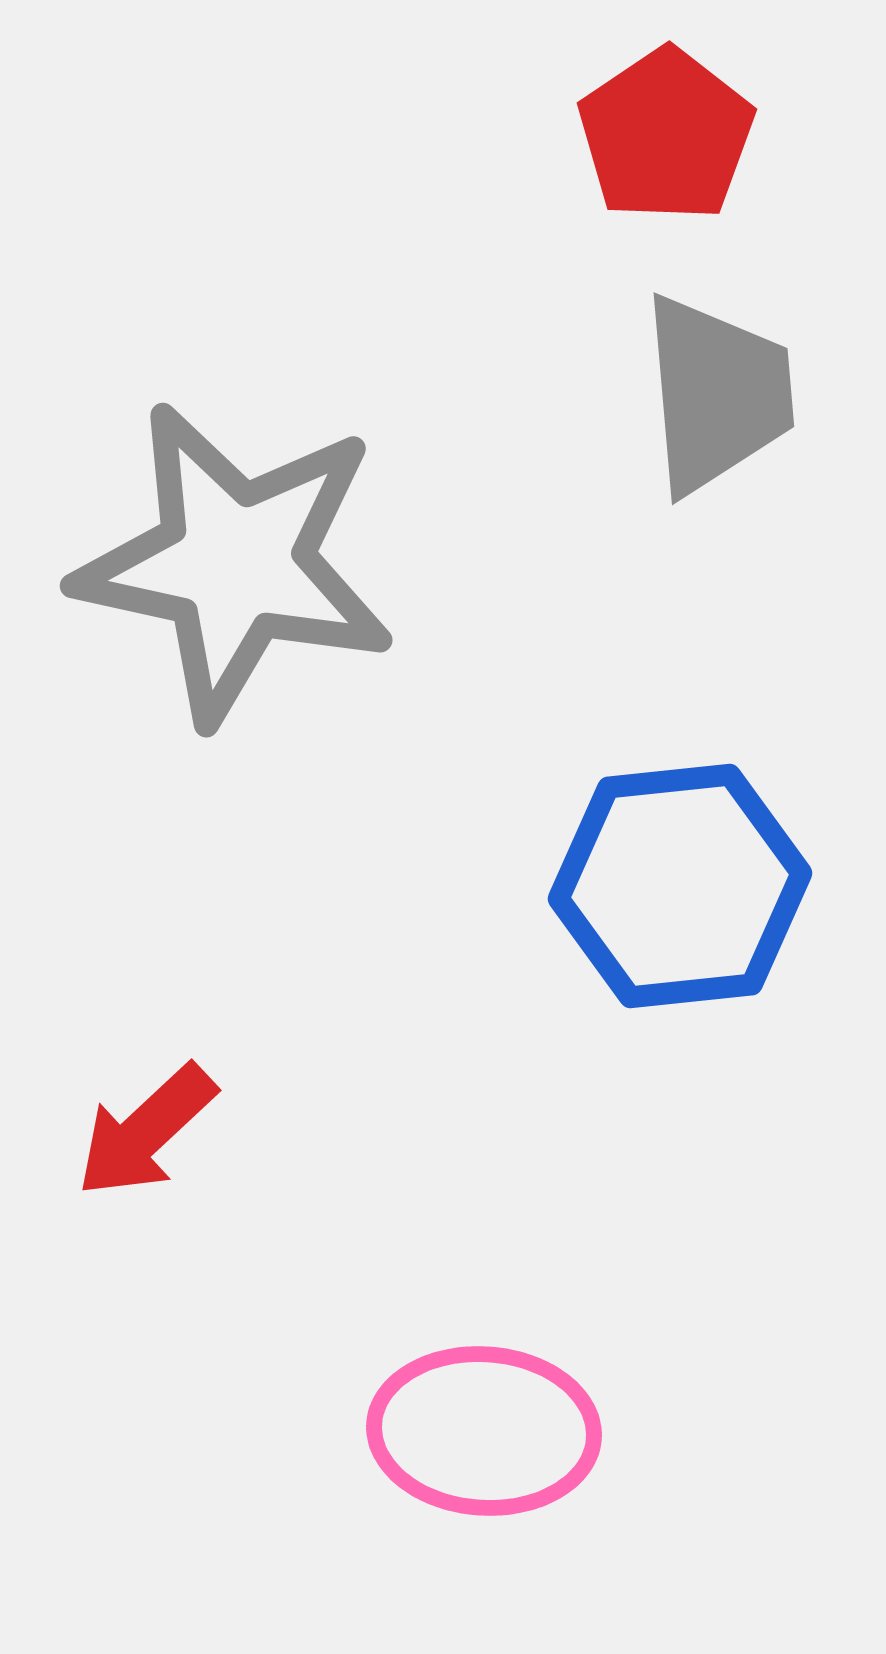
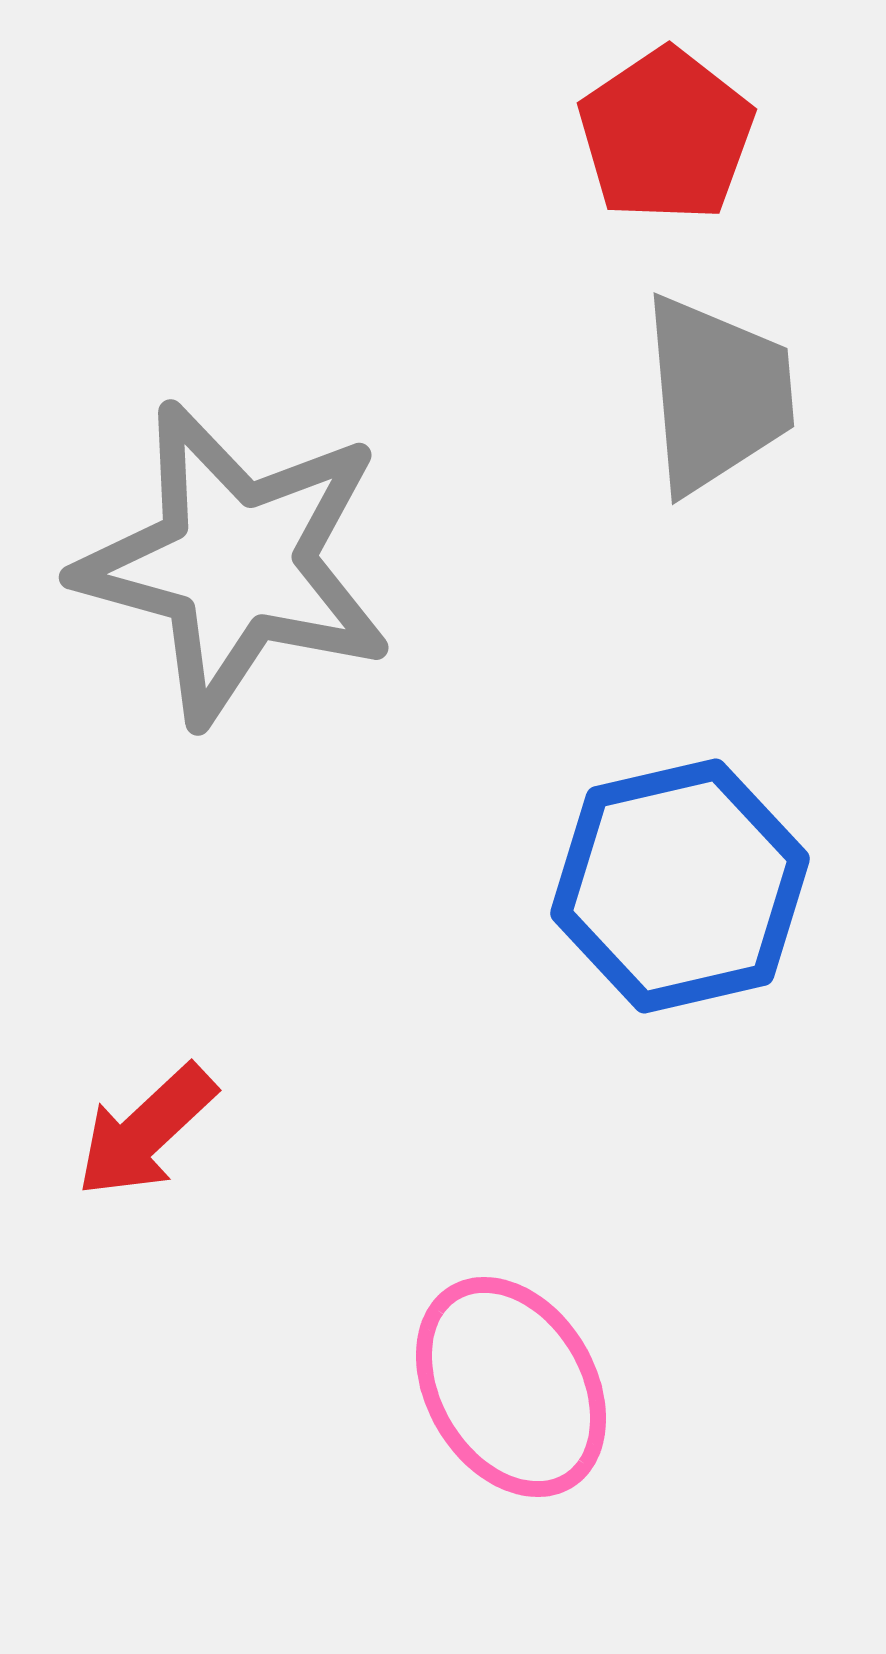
gray star: rotated 3 degrees clockwise
blue hexagon: rotated 7 degrees counterclockwise
pink ellipse: moved 27 px right, 44 px up; rotated 55 degrees clockwise
